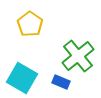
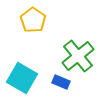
yellow pentagon: moved 3 px right, 4 px up
